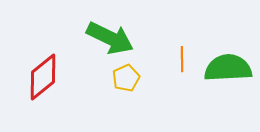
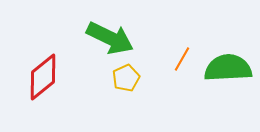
orange line: rotated 30 degrees clockwise
